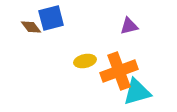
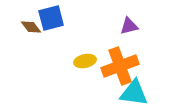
orange cross: moved 1 px right, 5 px up
cyan triangle: moved 3 px left, 1 px down; rotated 24 degrees clockwise
